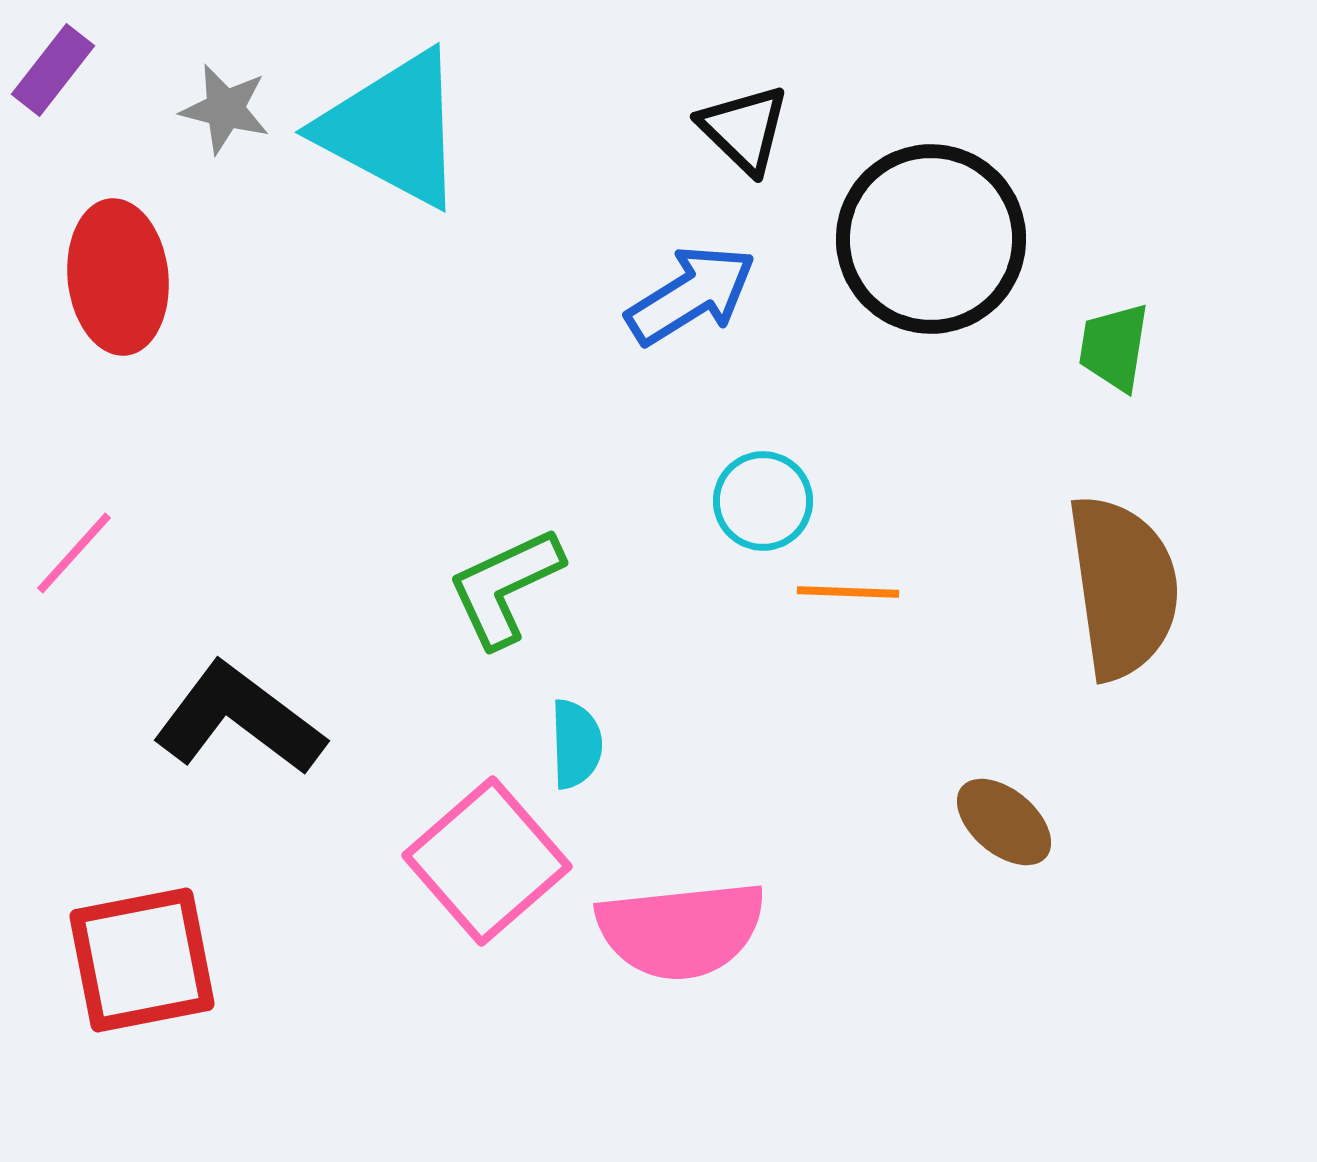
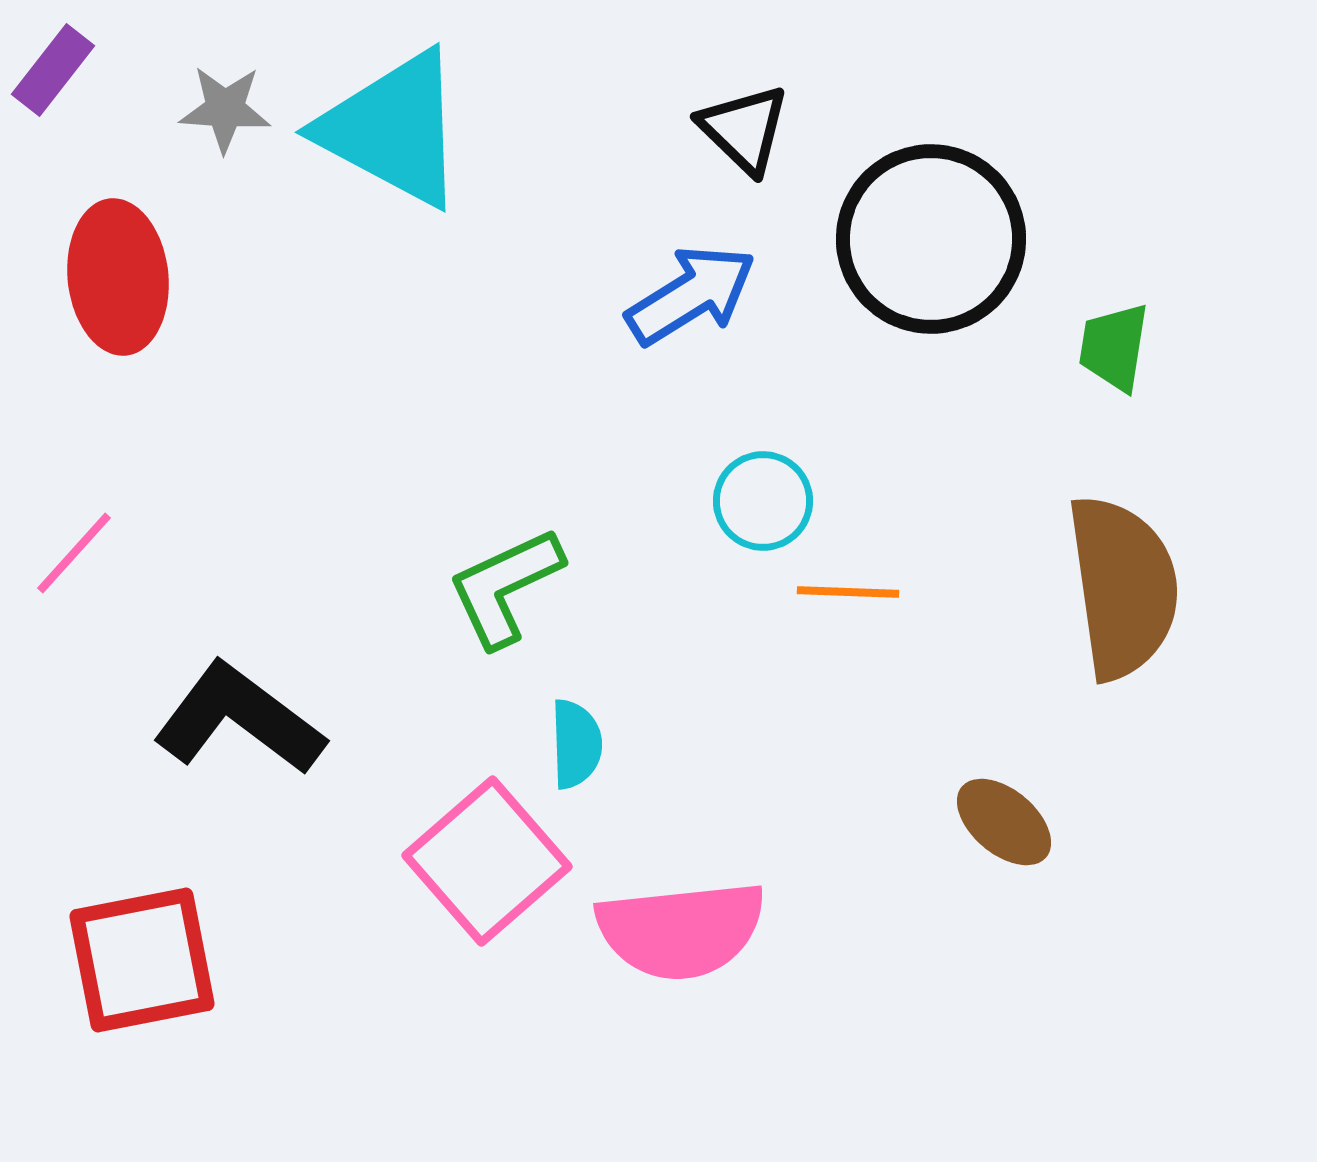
gray star: rotated 10 degrees counterclockwise
